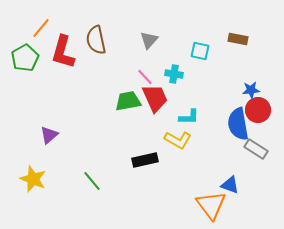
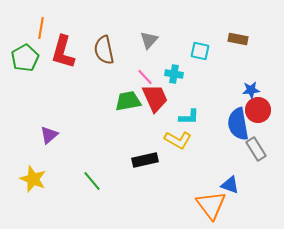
orange line: rotated 30 degrees counterclockwise
brown semicircle: moved 8 px right, 10 px down
gray rectangle: rotated 25 degrees clockwise
